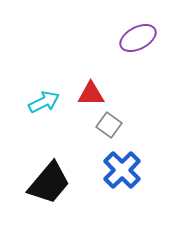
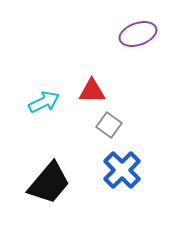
purple ellipse: moved 4 px up; rotated 9 degrees clockwise
red triangle: moved 1 px right, 3 px up
